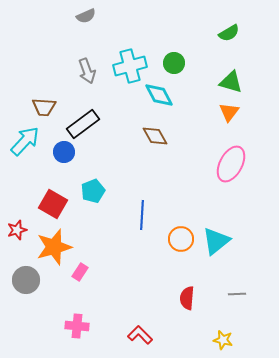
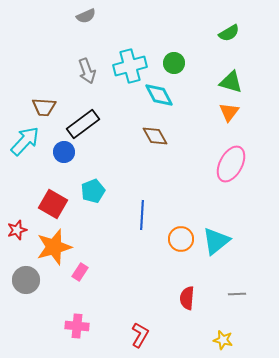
red L-shape: rotated 75 degrees clockwise
